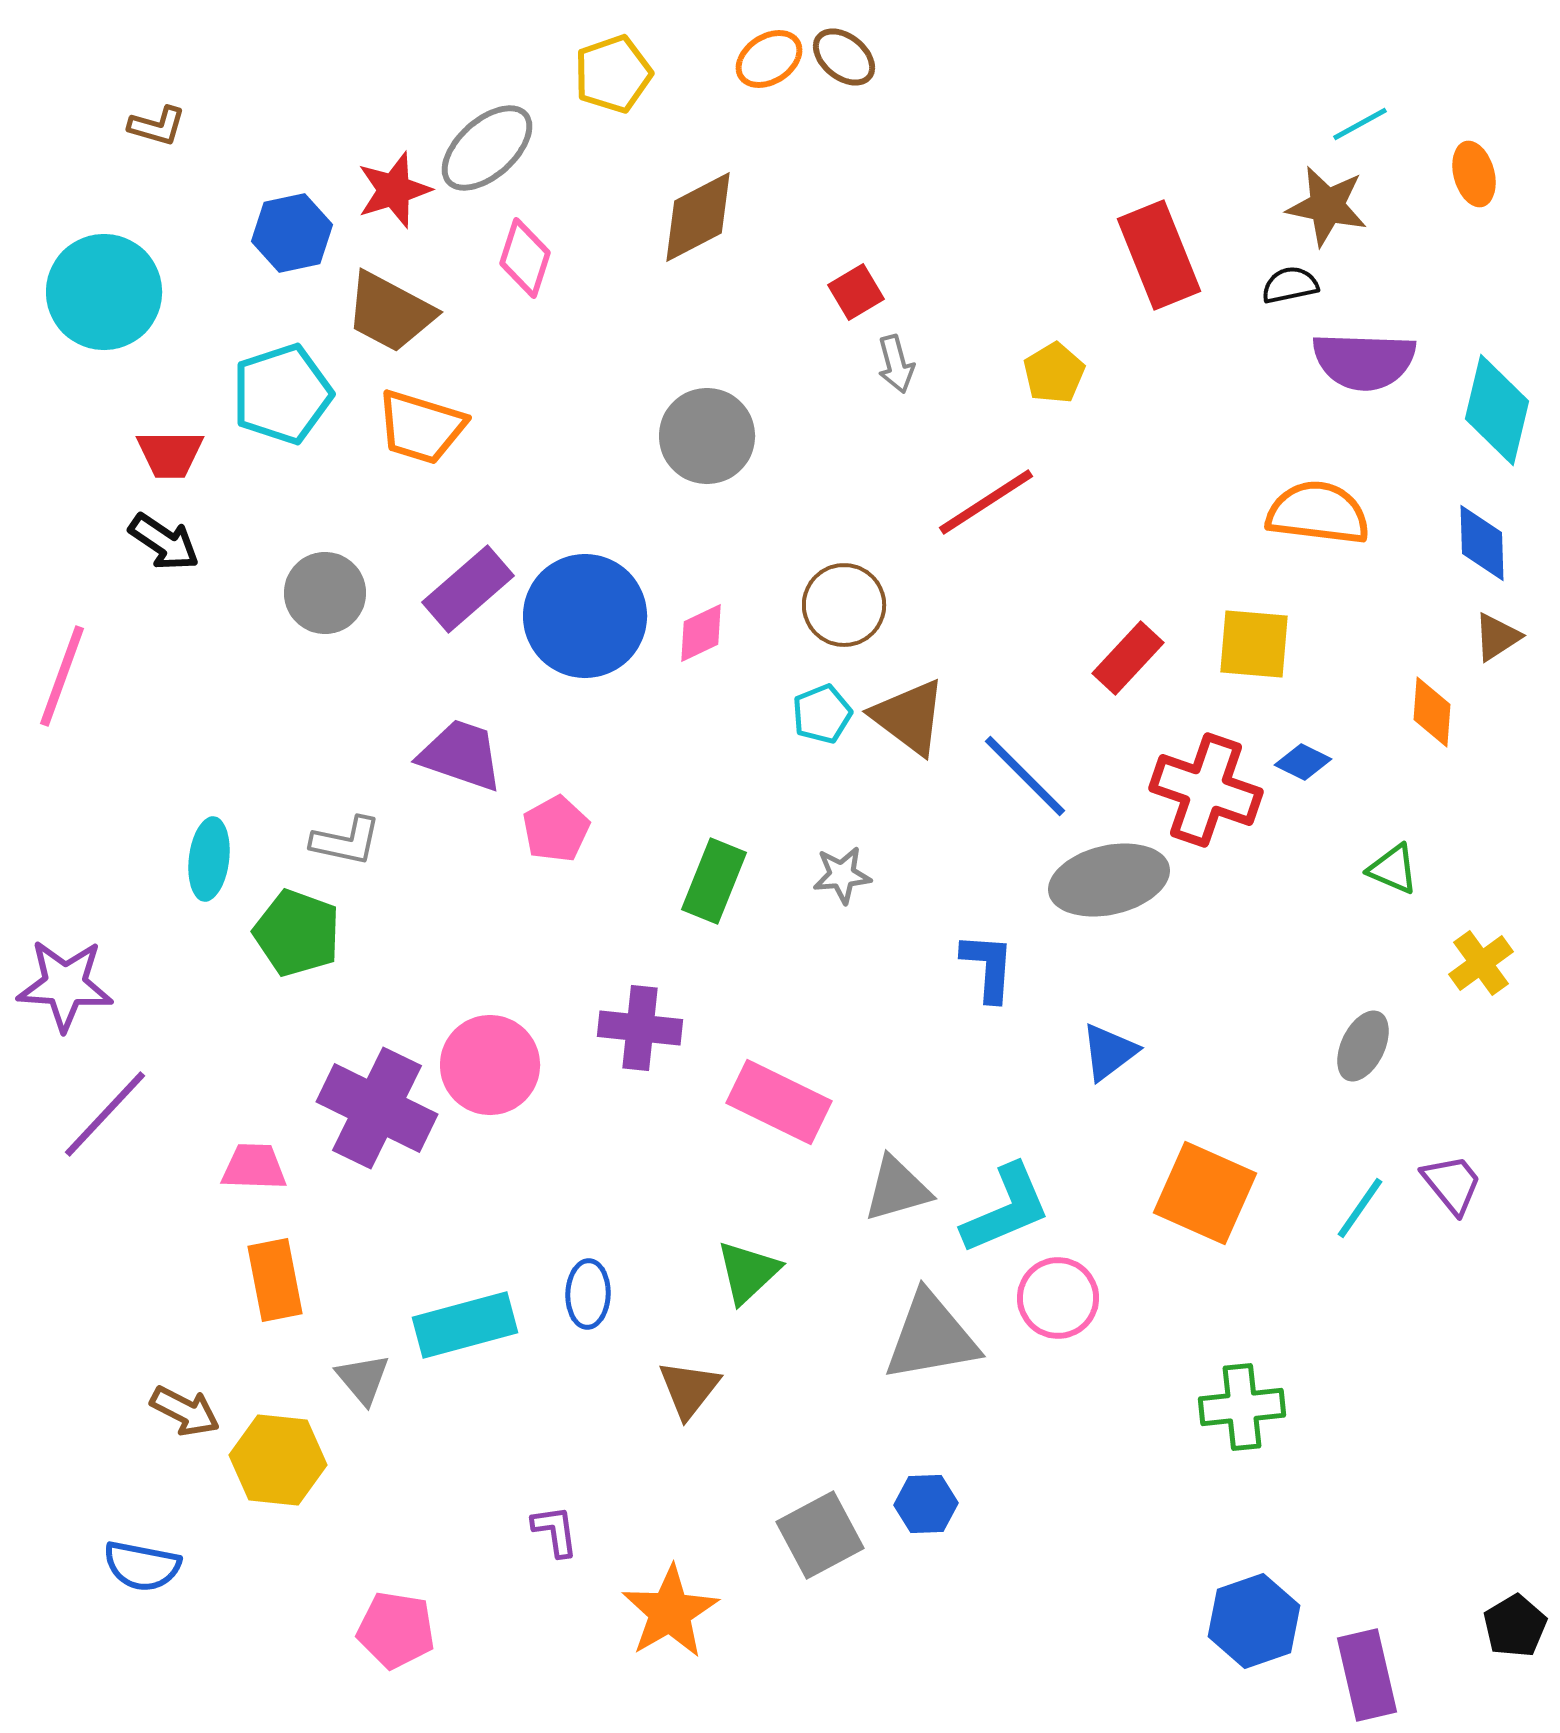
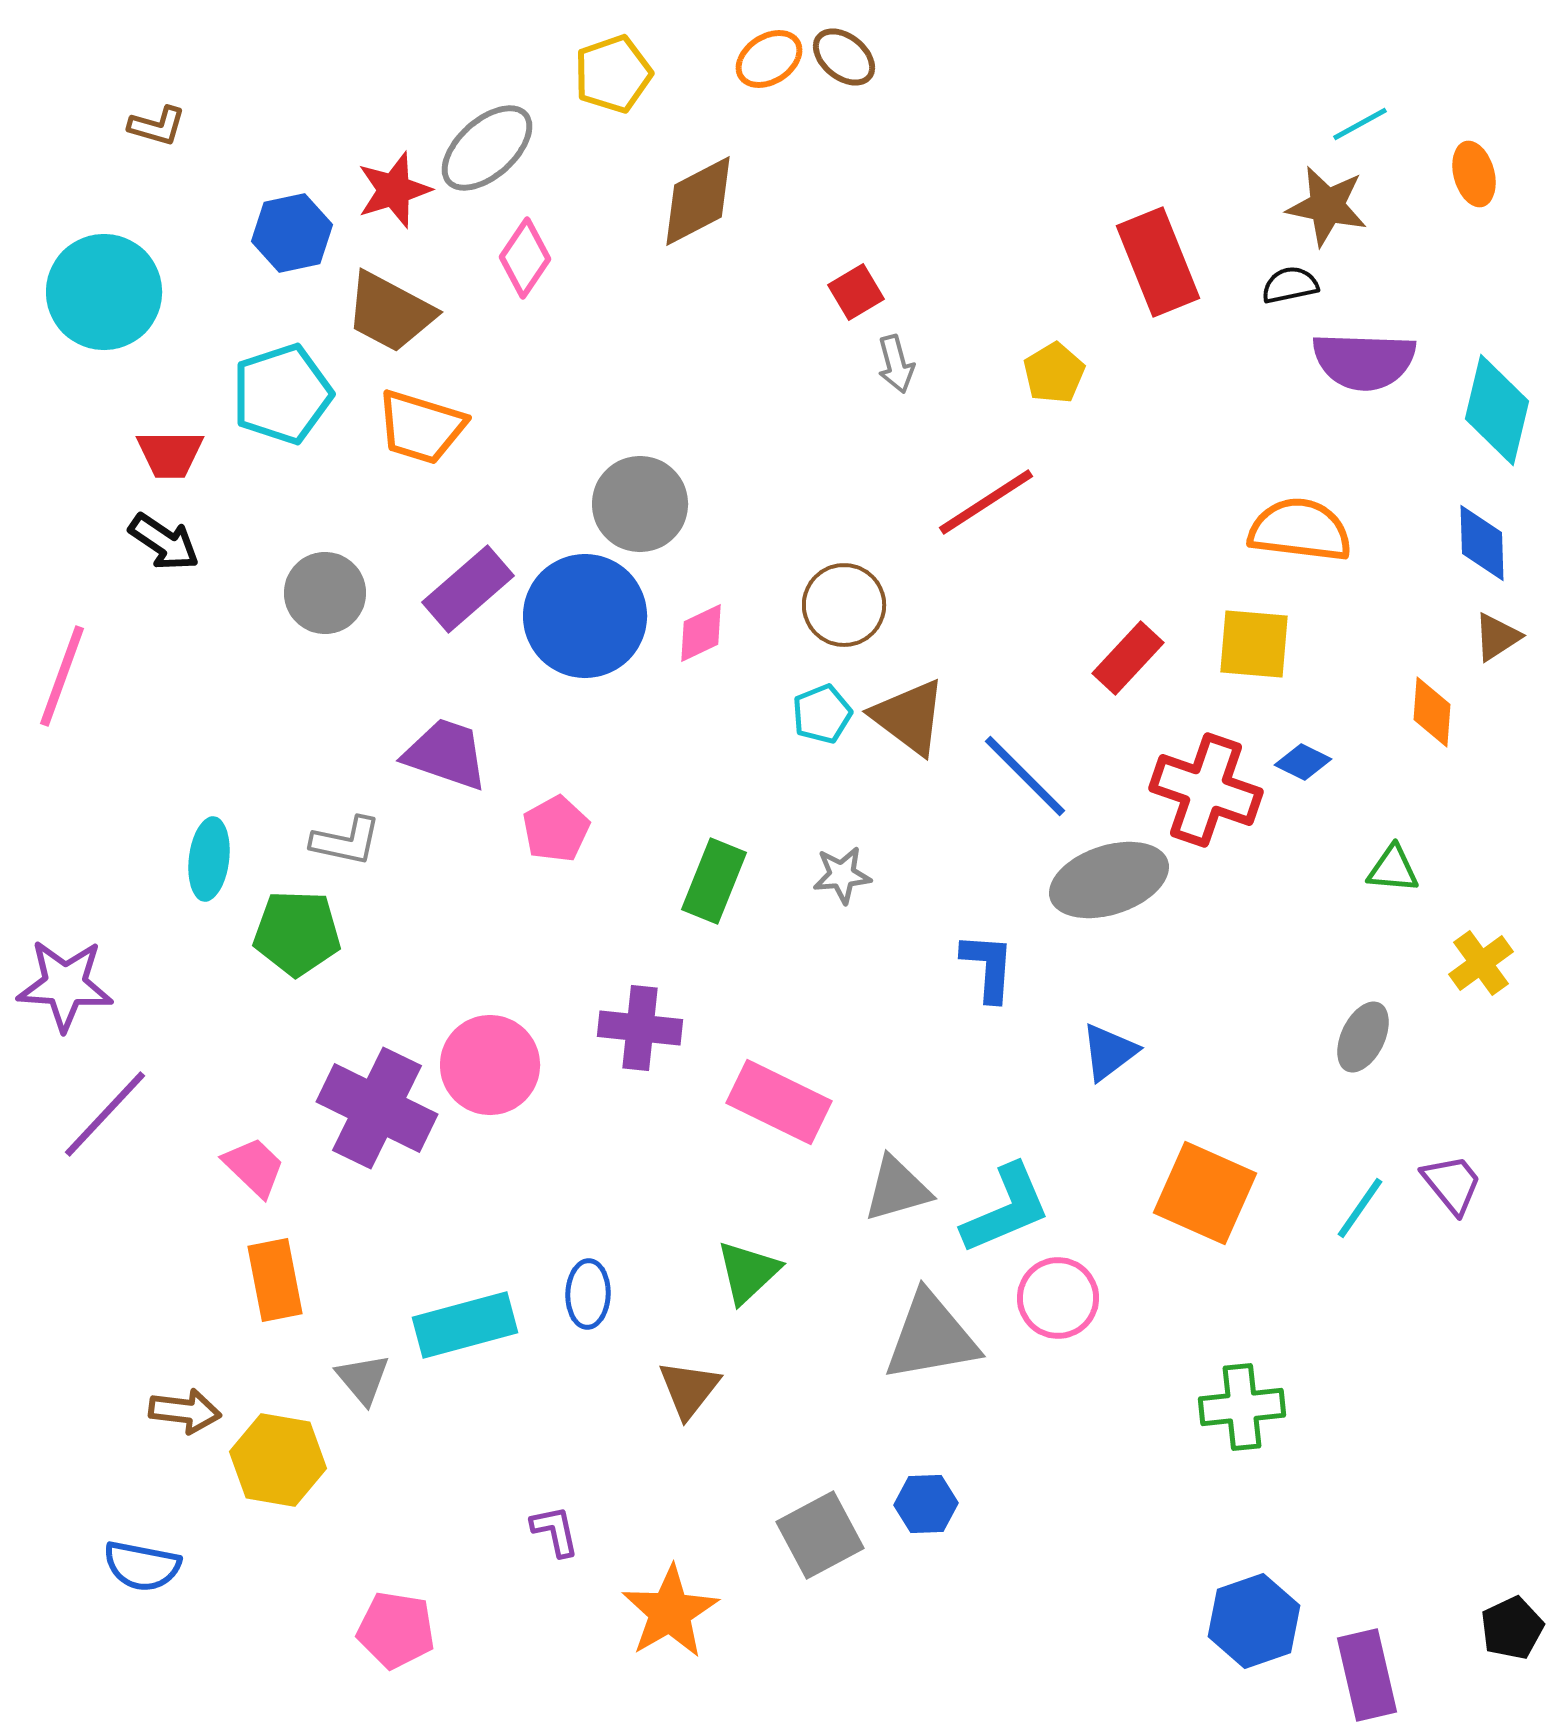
brown diamond at (698, 217): moved 16 px up
red rectangle at (1159, 255): moved 1 px left, 7 px down
pink diamond at (525, 258): rotated 16 degrees clockwise
gray circle at (707, 436): moved 67 px left, 68 px down
orange semicircle at (1318, 513): moved 18 px left, 17 px down
purple trapezoid at (461, 755): moved 15 px left, 1 px up
green triangle at (1393, 869): rotated 18 degrees counterclockwise
gray ellipse at (1109, 880): rotated 5 degrees counterclockwise
green pentagon at (297, 933): rotated 18 degrees counterclockwise
gray ellipse at (1363, 1046): moved 9 px up
pink trapezoid at (254, 1167): rotated 42 degrees clockwise
brown arrow at (185, 1411): rotated 20 degrees counterclockwise
yellow hexagon at (278, 1460): rotated 4 degrees clockwise
purple L-shape at (555, 1531): rotated 4 degrees counterclockwise
black pentagon at (1515, 1626): moved 3 px left, 2 px down; rotated 6 degrees clockwise
